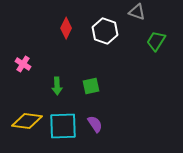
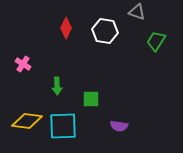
white hexagon: rotated 10 degrees counterclockwise
green square: moved 13 px down; rotated 12 degrees clockwise
purple semicircle: moved 24 px right, 2 px down; rotated 132 degrees clockwise
